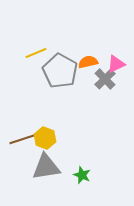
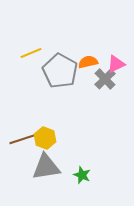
yellow line: moved 5 px left
